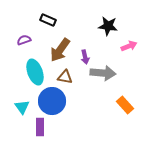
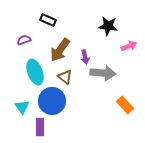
brown triangle: rotated 28 degrees clockwise
